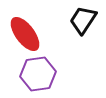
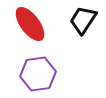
red ellipse: moved 5 px right, 10 px up
